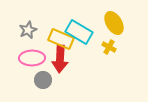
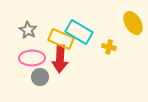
yellow ellipse: moved 19 px right
gray star: rotated 18 degrees counterclockwise
yellow cross: rotated 16 degrees counterclockwise
gray circle: moved 3 px left, 3 px up
